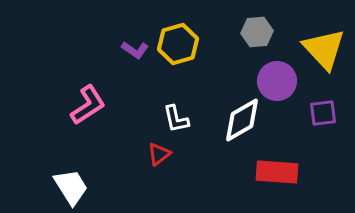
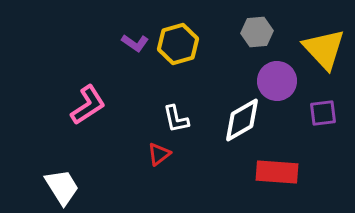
purple L-shape: moved 7 px up
white trapezoid: moved 9 px left
